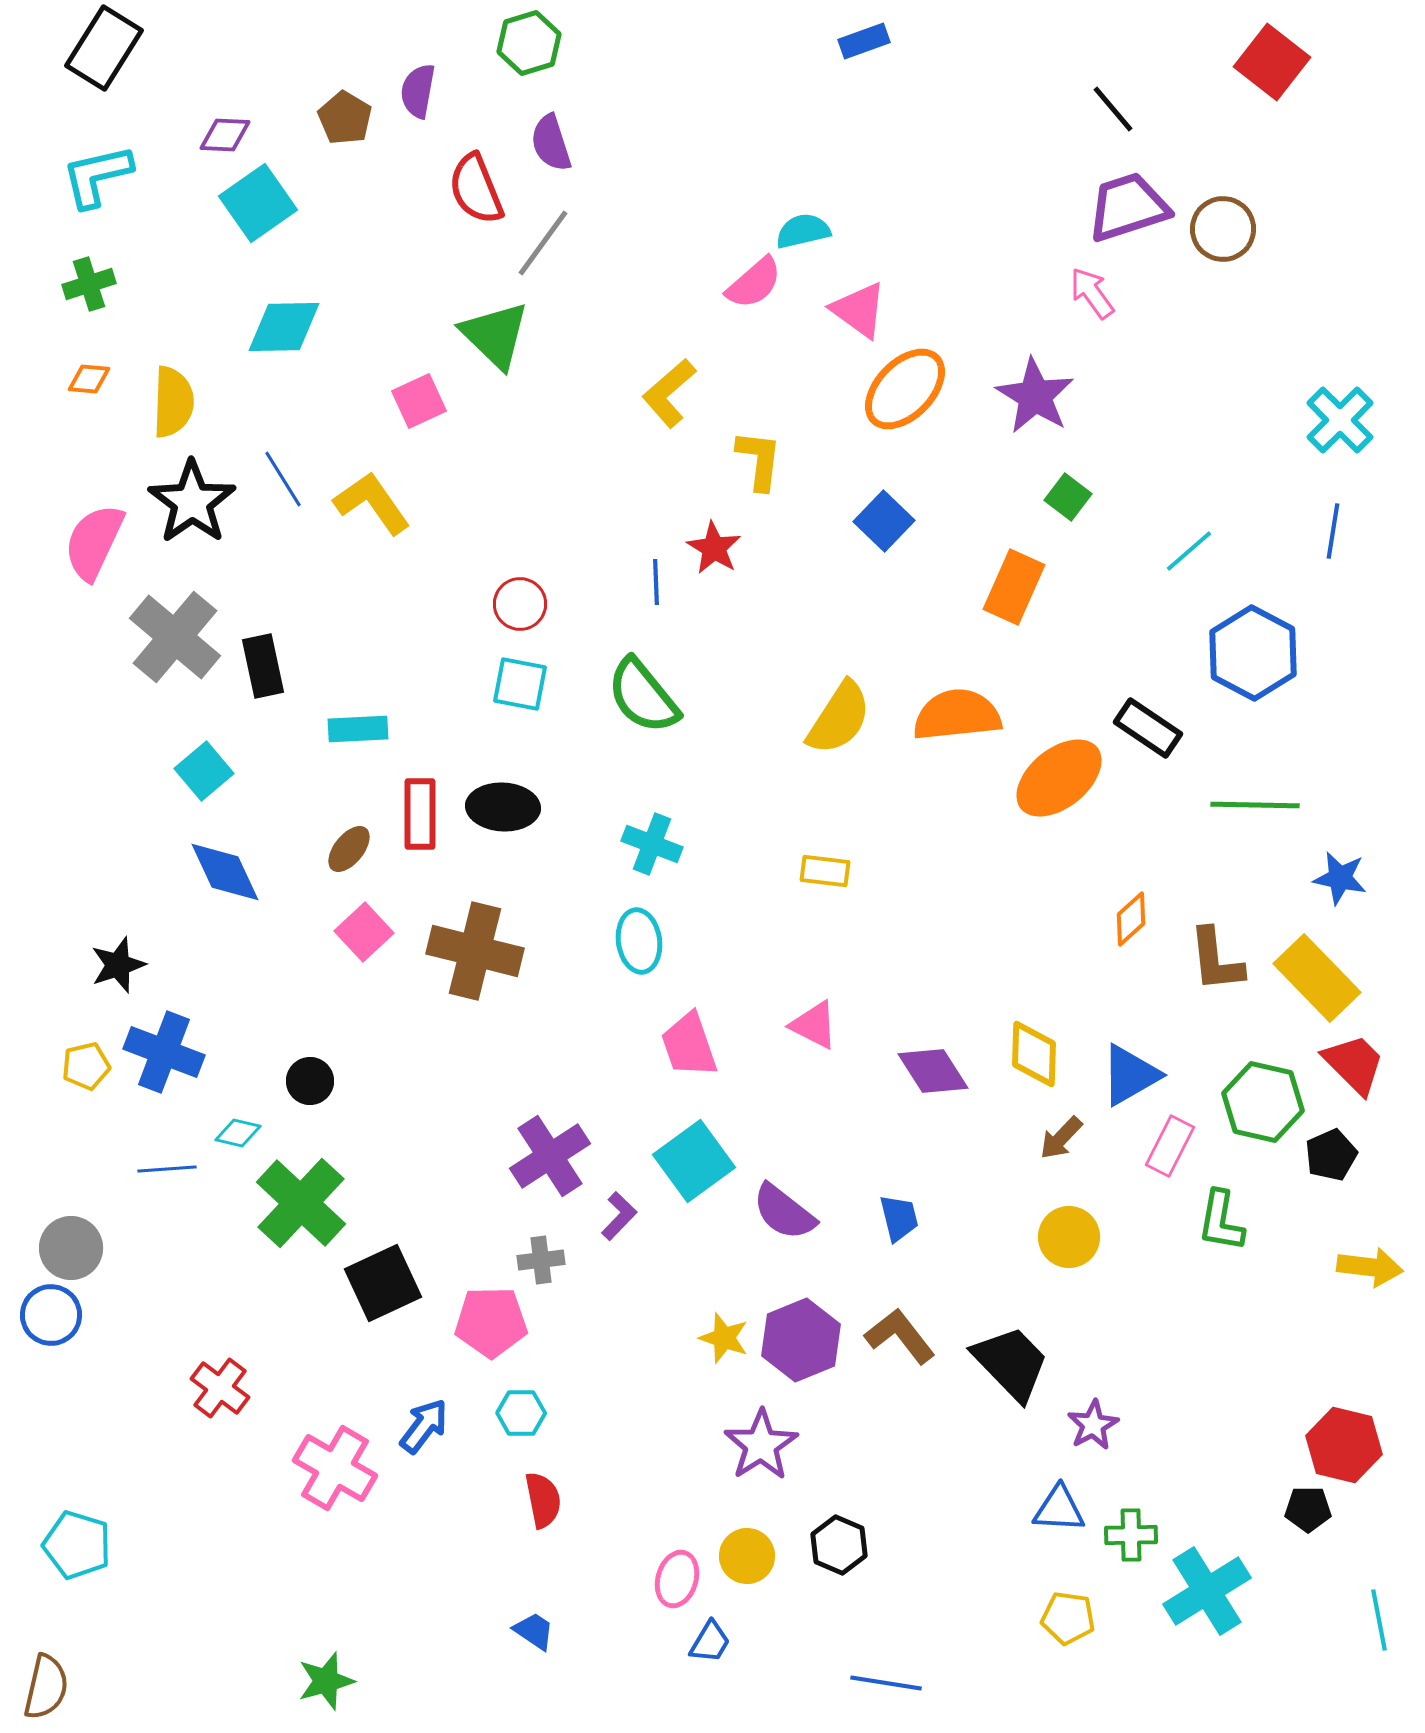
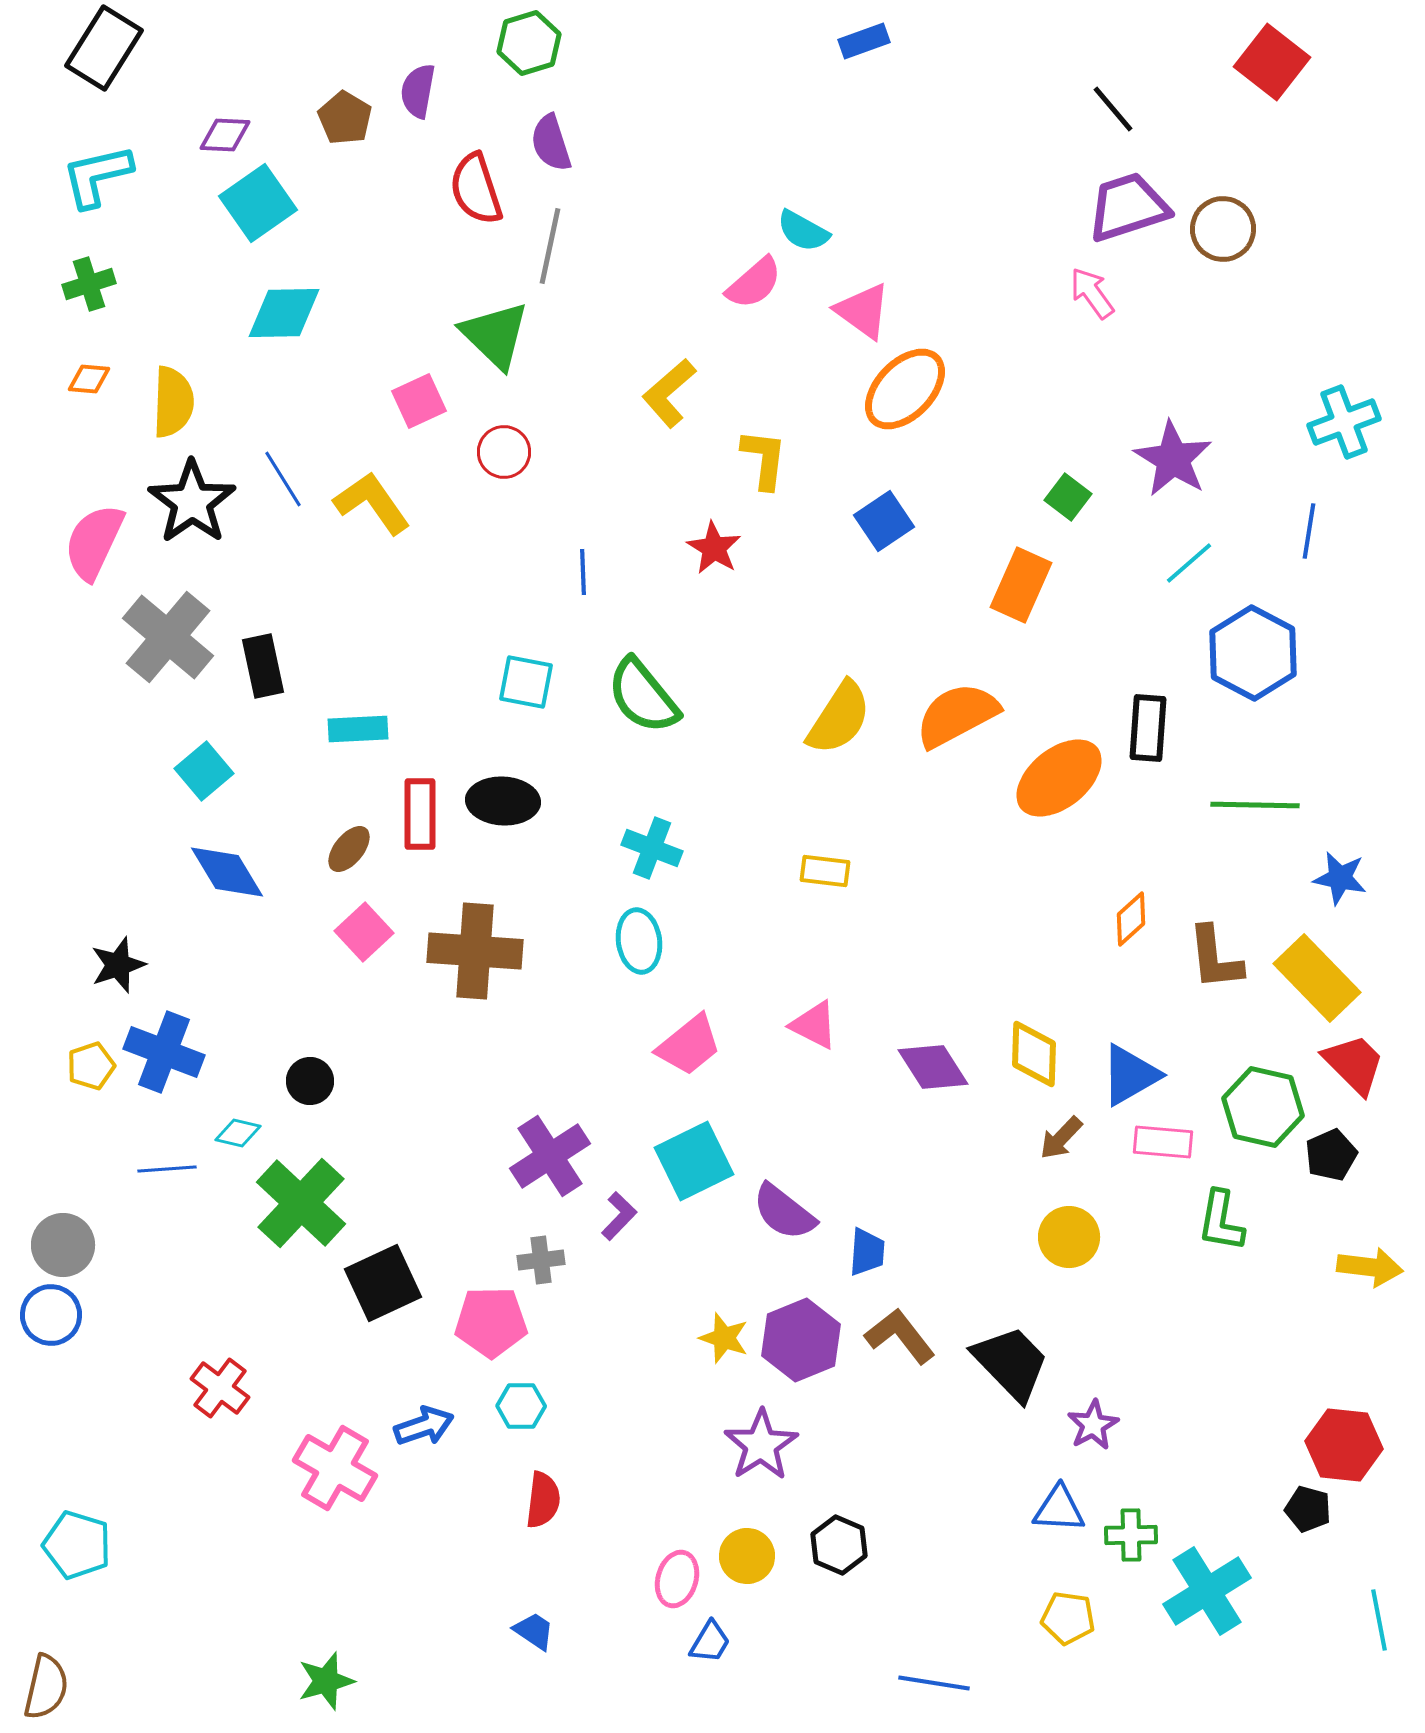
red semicircle at (476, 189): rotated 4 degrees clockwise
cyan semicircle at (803, 231): rotated 138 degrees counterclockwise
gray line at (543, 243): moved 7 px right, 3 px down; rotated 24 degrees counterclockwise
pink triangle at (859, 310): moved 4 px right, 1 px down
cyan diamond at (284, 327): moved 14 px up
purple star at (1035, 396): moved 138 px right, 63 px down
cyan cross at (1340, 420): moved 4 px right, 2 px down; rotated 24 degrees clockwise
yellow L-shape at (759, 460): moved 5 px right, 1 px up
blue square at (884, 521): rotated 12 degrees clockwise
blue line at (1333, 531): moved 24 px left
cyan line at (1189, 551): moved 12 px down
blue line at (656, 582): moved 73 px left, 10 px up
orange rectangle at (1014, 587): moved 7 px right, 2 px up
red circle at (520, 604): moved 16 px left, 152 px up
gray cross at (175, 637): moved 7 px left
cyan square at (520, 684): moved 6 px right, 2 px up
orange semicircle at (957, 715): rotated 22 degrees counterclockwise
black rectangle at (1148, 728): rotated 60 degrees clockwise
black ellipse at (503, 807): moved 6 px up
cyan cross at (652, 844): moved 4 px down
blue diamond at (225, 872): moved 2 px right; rotated 6 degrees counterclockwise
brown cross at (475, 951): rotated 10 degrees counterclockwise
brown L-shape at (1216, 960): moved 1 px left, 2 px up
pink trapezoid at (689, 1045): rotated 110 degrees counterclockwise
yellow pentagon at (86, 1066): moved 5 px right; rotated 6 degrees counterclockwise
purple diamond at (933, 1071): moved 4 px up
green hexagon at (1263, 1102): moved 5 px down
pink rectangle at (1170, 1146): moved 7 px left, 4 px up; rotated 68 degrees clockwise
cyan square at (694, 1161): rotated 10 degrees clockwise
blue trapezoid at (899, 1218): moved 32 px left, 34 px down; rotated 18 degrees clockwise
gray circle at (71, 1248): moved 8 px left, 3 px up
cyan hexagon at (521, 1413): moved 7 px up
blue arrow at (424, 1426): rotated 34 degrees clockwise
red hexagon at (1344, 1445): rotated 8 degrees counterclockwise
red semicircle at (543, 1500): rotated 18 degrees clockwise
black pentagon at (1308, 1509): rotated 15 degrees clockwise
blue line at (886, 1683): moved 48 px right
